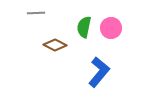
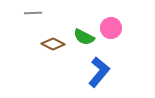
gray line: moved 3 px left
green semicircle: moved 10 px down; rotated 75 degrees counterclockwise
brown diamond: moved 2 px left, 1 px up
